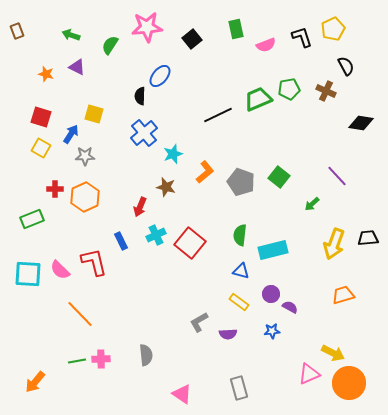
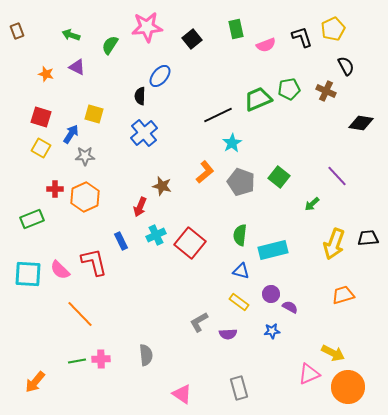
cyan star at (173, 154): moved 59 px right, 11 px up; rotated 12 degrees counterclockwise
brown star at (166, 187): moved 4 px left, 1 px up
orange circle at (349, 383): moved 1 px left, 4 px down
